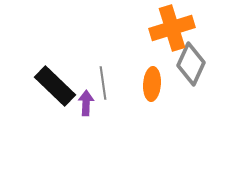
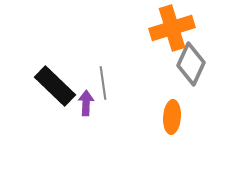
orange ellipse: moved 20 px right, 33 px down
